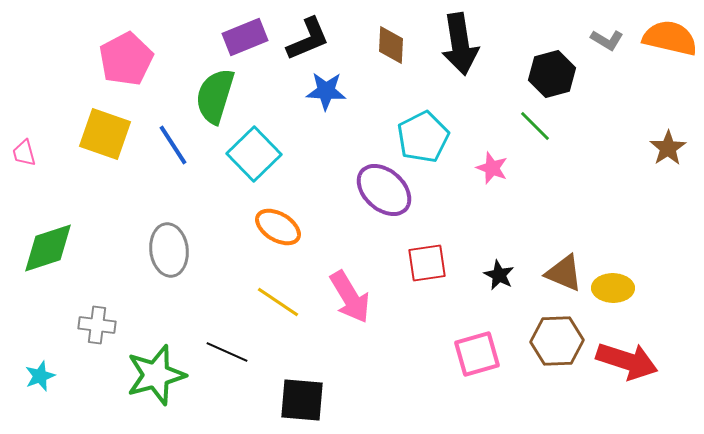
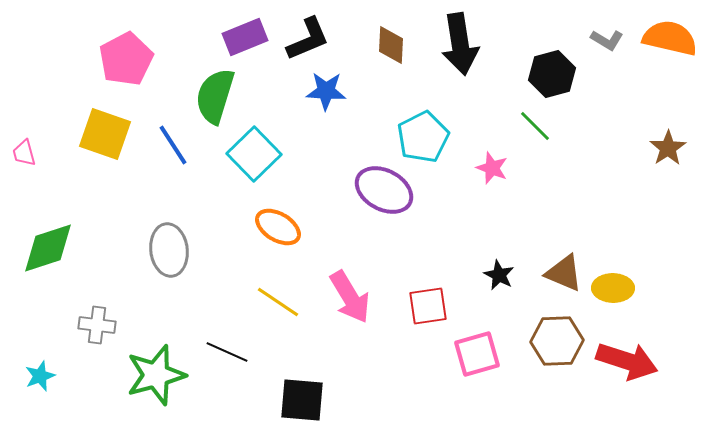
purple ellipse: rotated 14 degrees counterclockwise
red square: moved 1 px right, 43 px down
